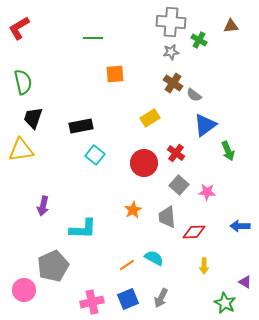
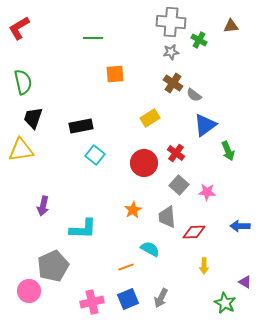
cyan semicircle: moved 4 px left, 9 px up
orange line: moved 1 px left, 2 px down; rotated 14 degrees clockwise
pink circle: moved 5 px right, 1 px down
